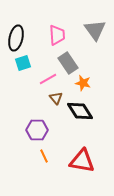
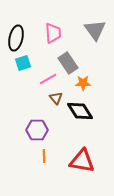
pink trapezoid: moved 4 px left, 2 px up
orange star: rotated 14 degrees counterclockwise
orange line: rotated 24 degrees clockwise
